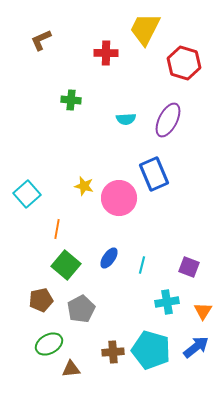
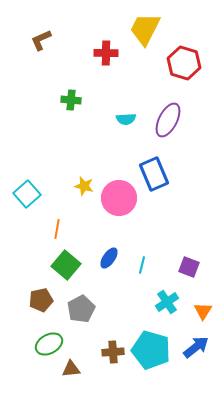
cyan cross: rotated 25 degrees counterclockwise
